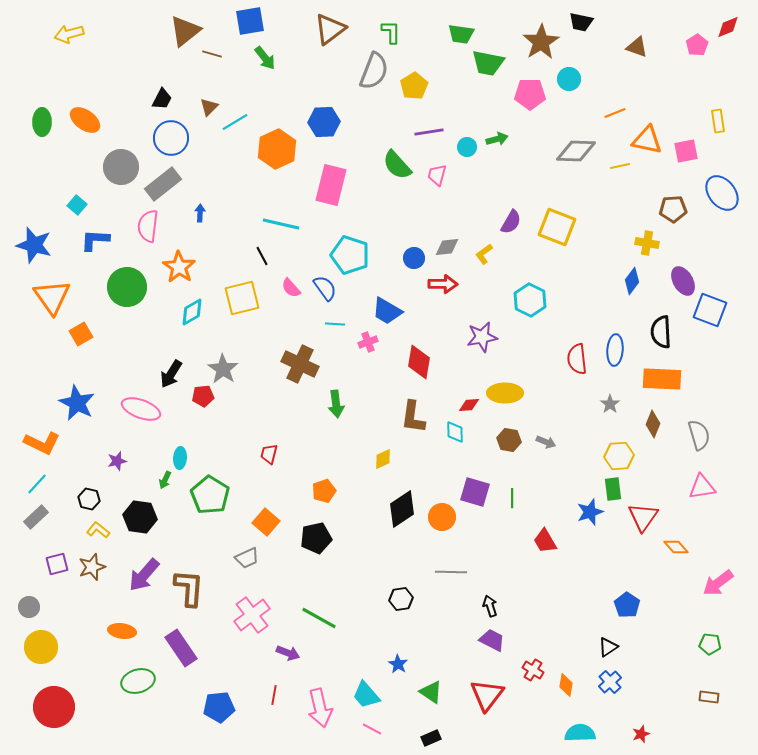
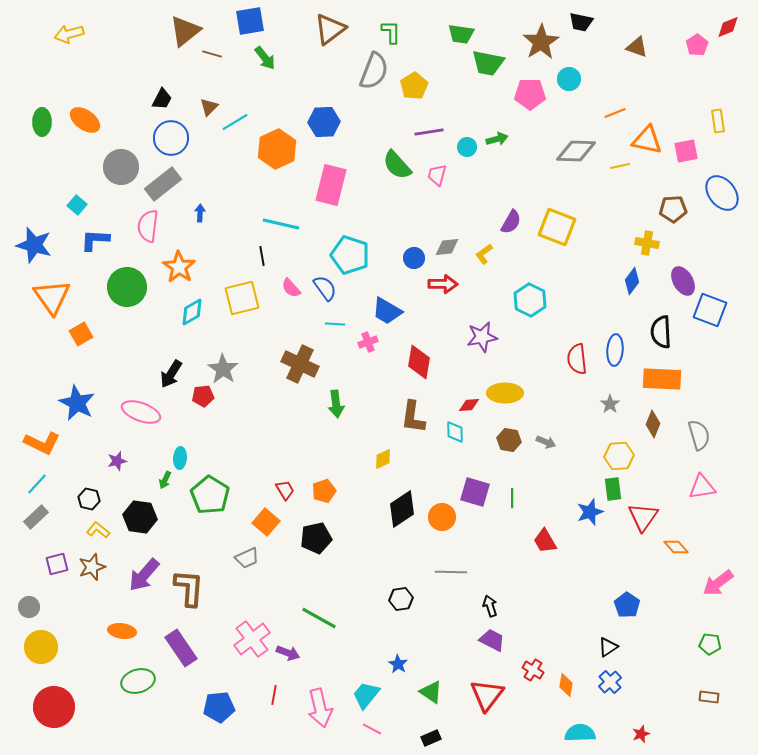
black line at (262, 256): rotated 18 degrees clockwise
pink ellipse at (141, 409): moved 3 px down
red trapezoid at (269, 454): moved 16 px right, 36 px down; rotated 135 degrees clockwise
pink cross at (252, 615): moved 24 px down
cyan trapezoid at (366, 695): rotated 80 degrees clockwise
